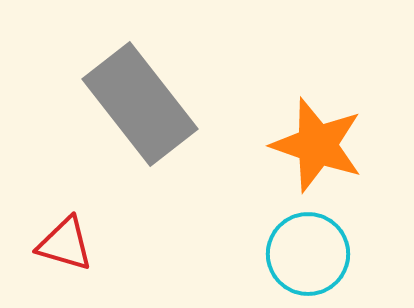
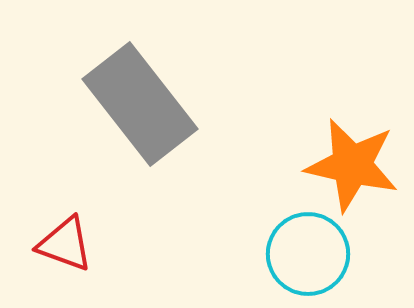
orange star: moved 35 px right, 20 px down; rotated 6 degrees counterclockwise
red triangle: rotated 4 degrees clockwise
